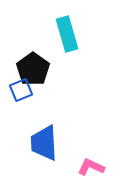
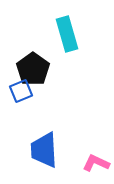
blue square: moved 1 px down
blue trapezoid: moved 7 px down
pink L-shape: moved 5 px right, 4 px up
